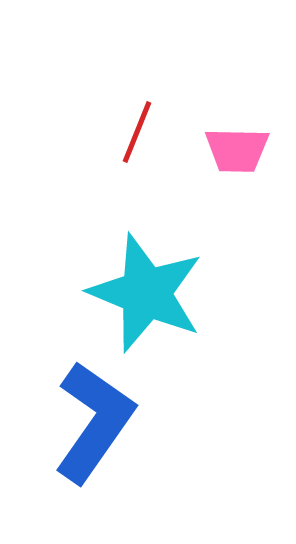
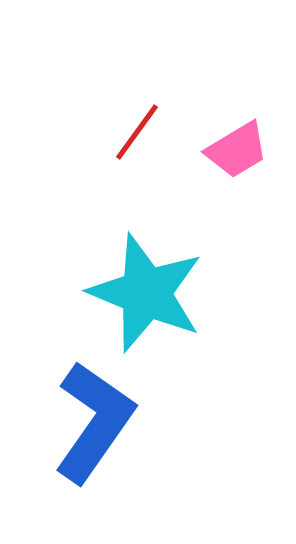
red line: rotated 14 degrees clockwise
pink trapezoid: rotated 32 degrees counterclockwise
